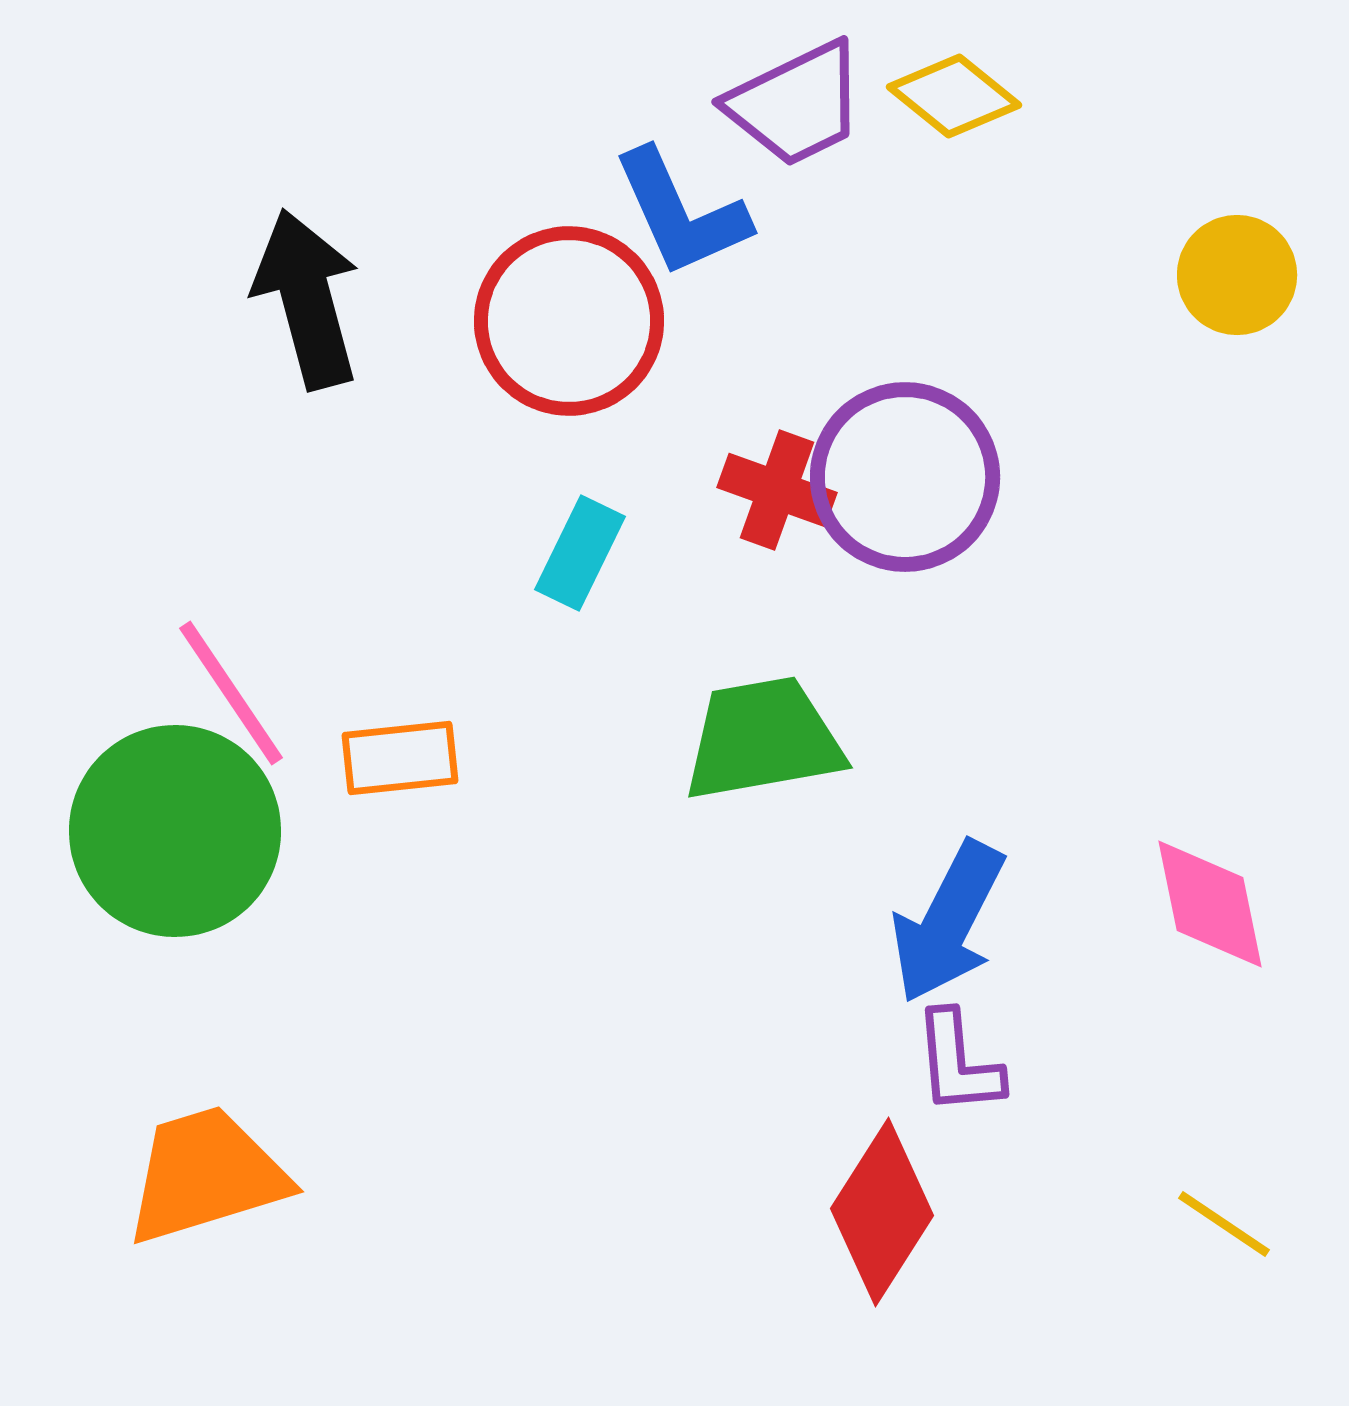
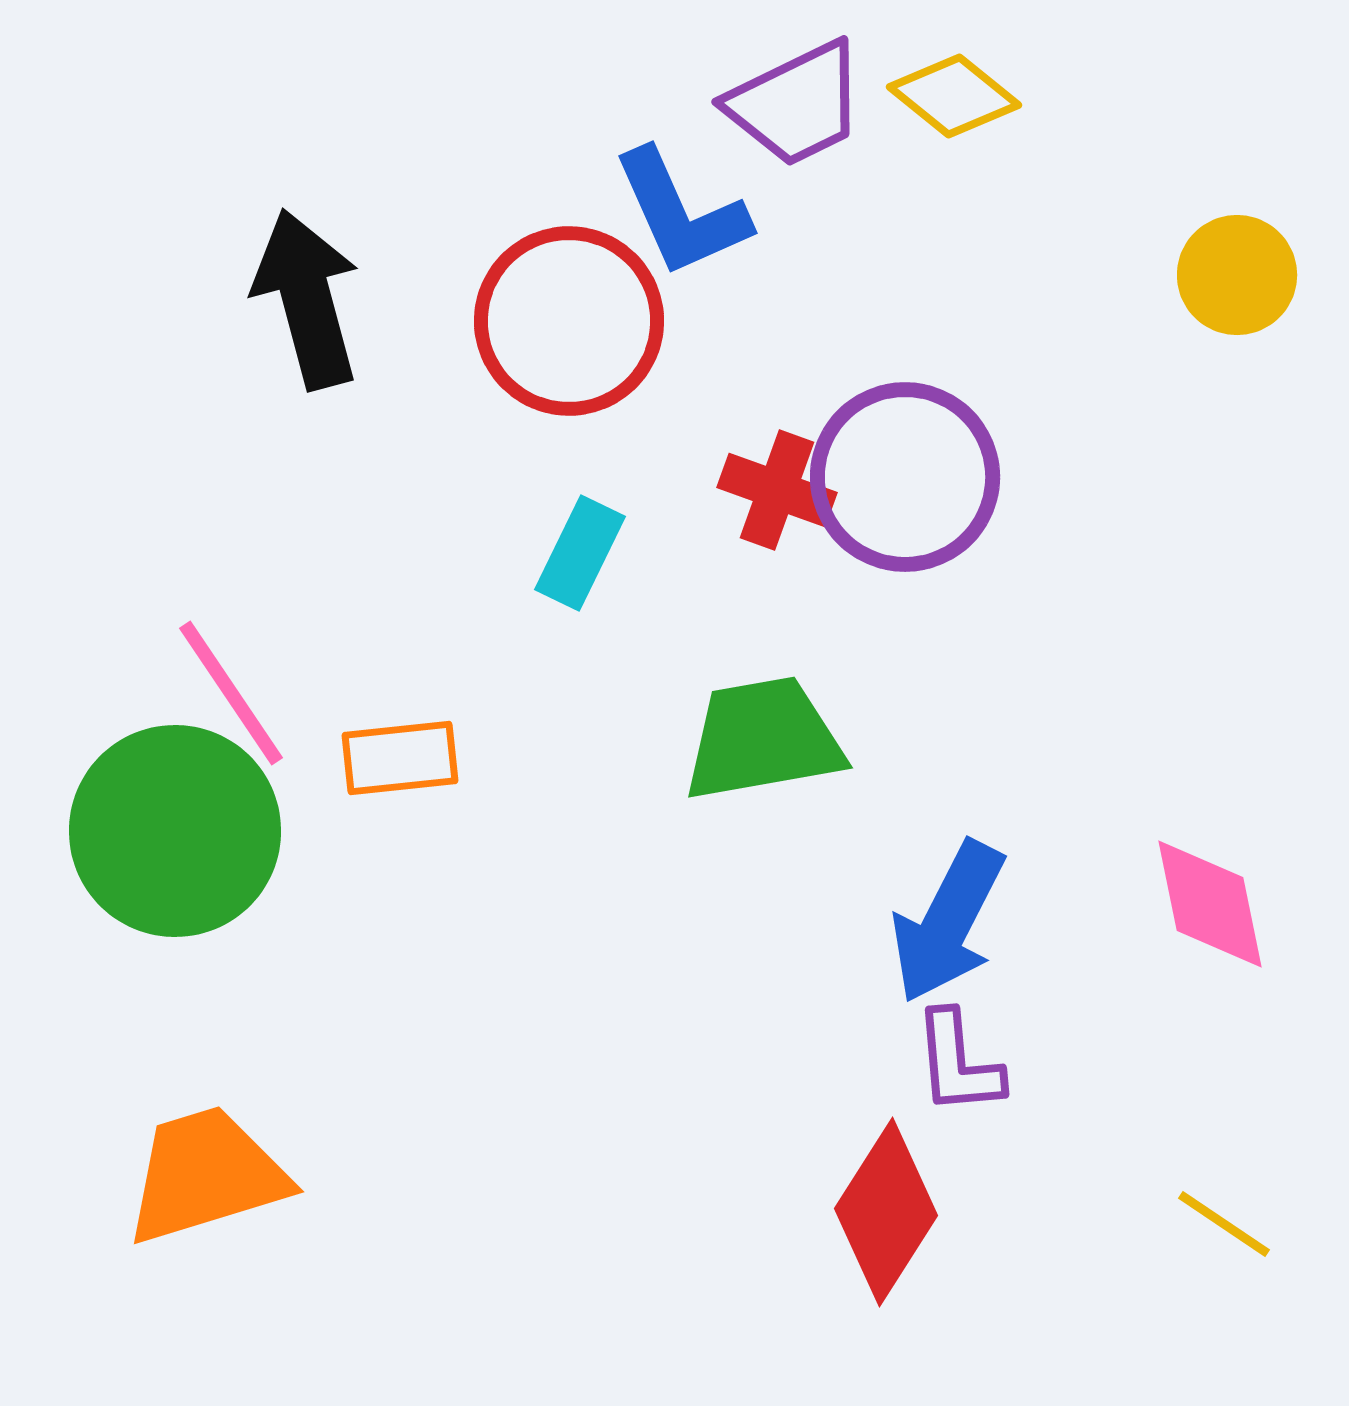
red diamond: moved 4 px right
